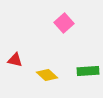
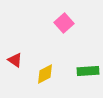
red triangle: rotated 21 degrees clockwise
yellow diamond: moved 2 px left, 1 px up; rotated 70 degrees counterclockwise
